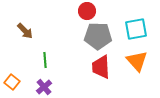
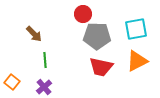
red circle: moved 4 px left, 3 px down
brown arrow: moved 9 px right, 3 px down
gray pentagon: moved 1 px left
orange triangle: rotated 45 degrees clockwise
red trapezoid: rotated 75 degrees counterclockwise
